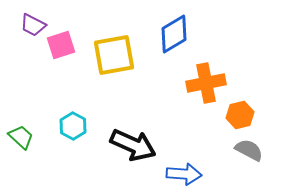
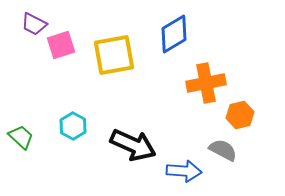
purple trapezoid: moved 1 px right, 1 px up
gray semicircle: moved 26 px left
blue arrow: moved 3 px up
